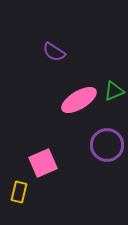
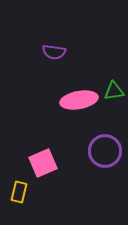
purple semicircle: rotated 25 degrees counterclockwise
green triangle: rotated 15 degrees clockwise
pink ellipse: rotated 21 degrees clockwise
purple circle: moved 2 px left, 6 px down
